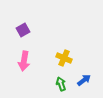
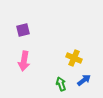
purple square: rotated 16 degrees clockwise
yellow cross: moved 10 px right
